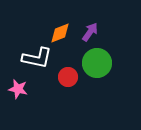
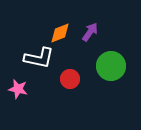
white L-shape: moved 2 px right
green circle: moved 14 px right, 3 px down
red circle: moved 2 px right, 2 px down
